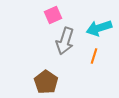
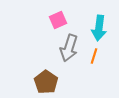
pink square: moved 5 px right, 5 px down
cyan arrow: rotated 65 degrees counterclockwise
gray arrow: moved 4 px right, 7 px down
